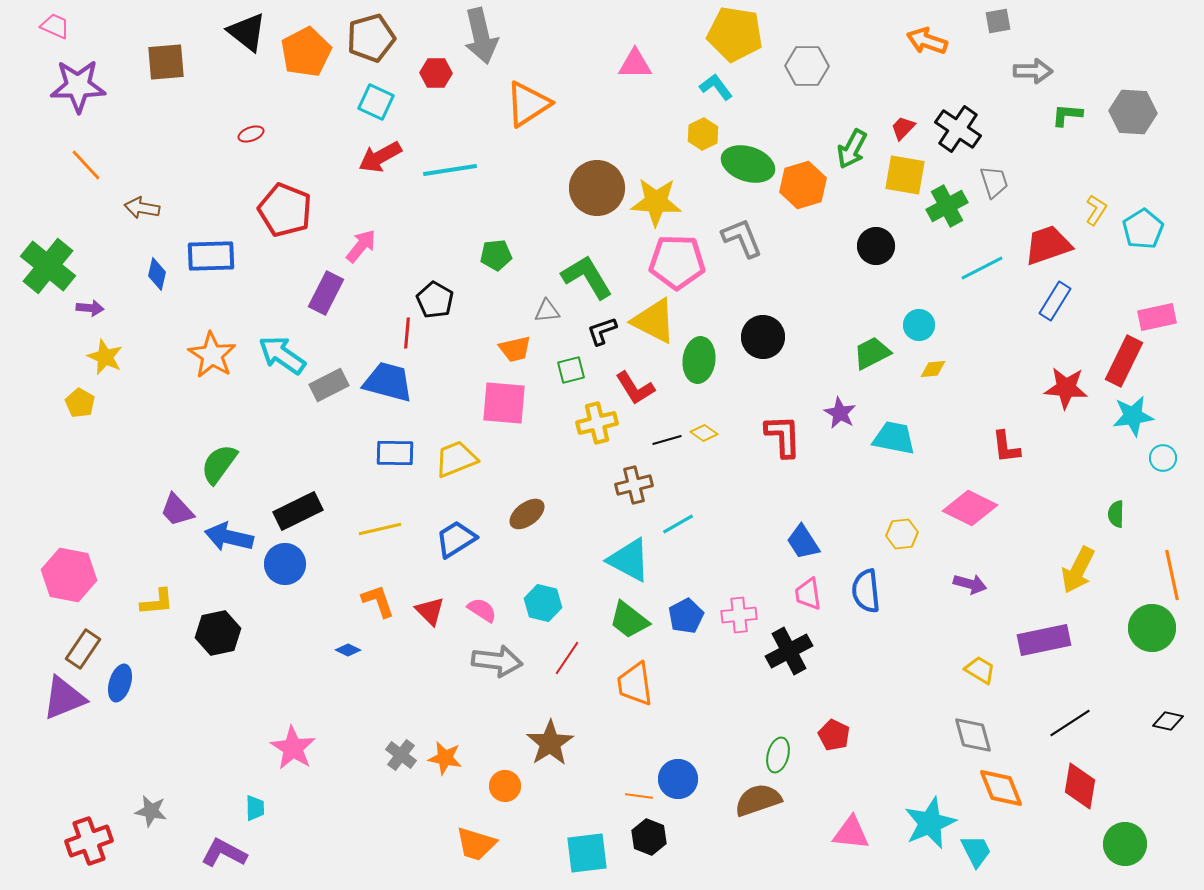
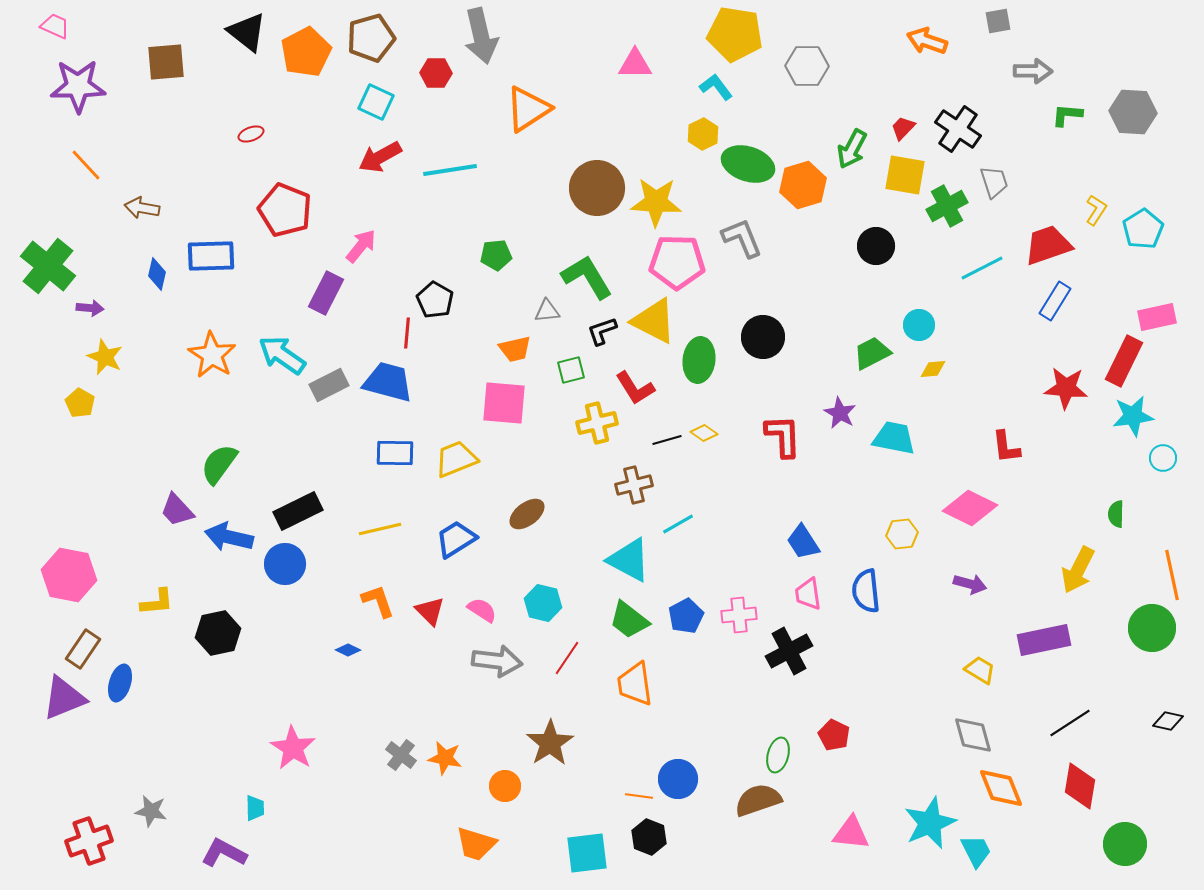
orange triangle at (528, 104): moved 5 px down
